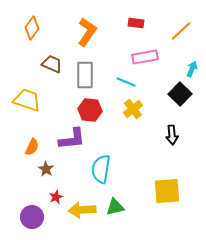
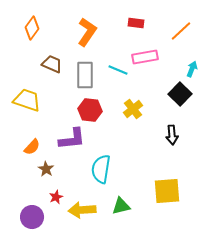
cyan line: moved 8 px left, 12 px up
orange semicircle: rotated 18 degrees clockwise
green triangle: moved 6 px right, 1 px up
